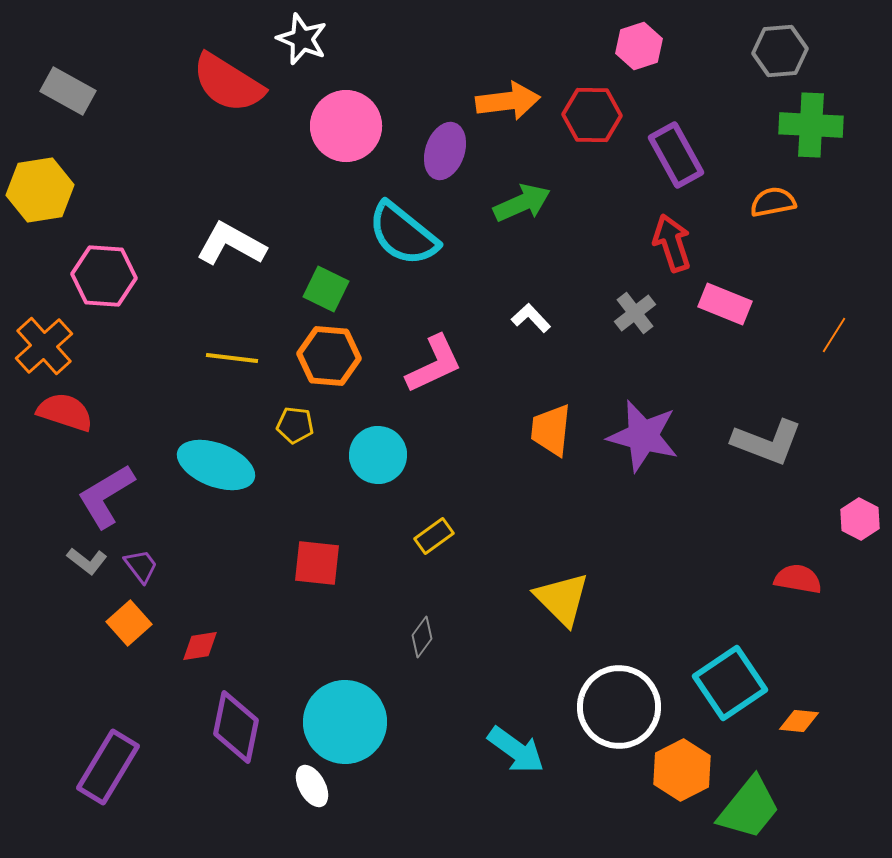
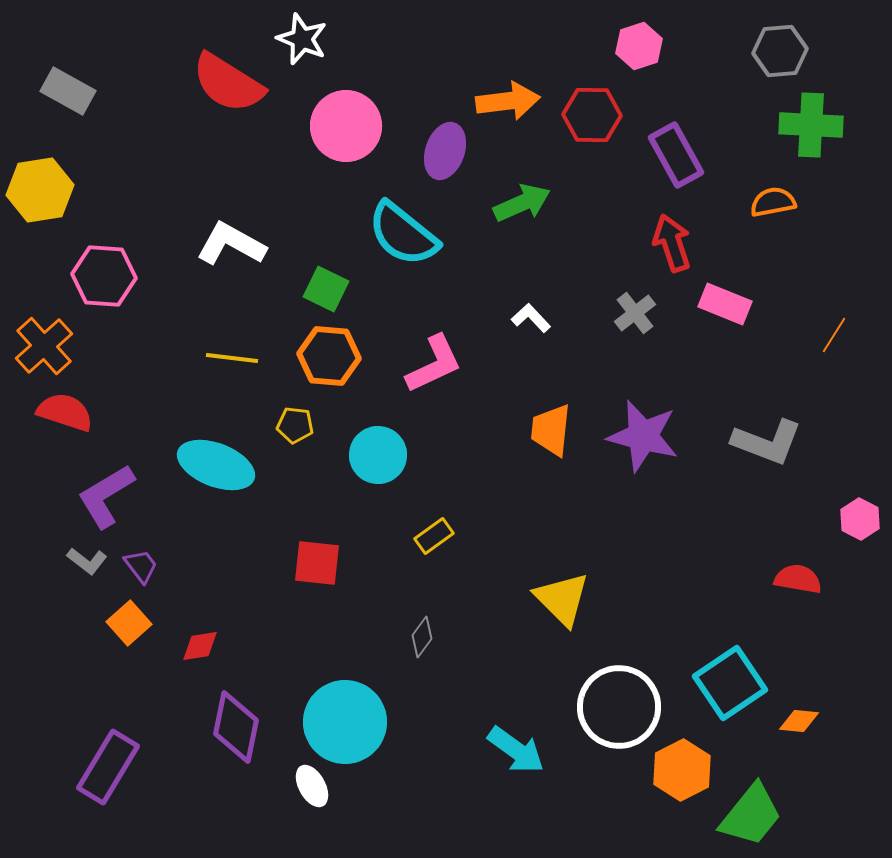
green trapezoid at (749, 808): moved 2 px right, 7 px down
